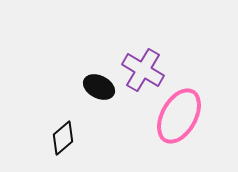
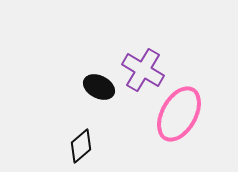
pink ellipse: moved 2 px up
black diamond: moved 18 px right, 8 px down
